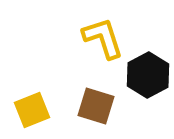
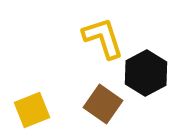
black hexagon: moved 2 px left, 2 px up
brown square: moved 7 px right, 2 px up; rotated 18 degrees clockwise
